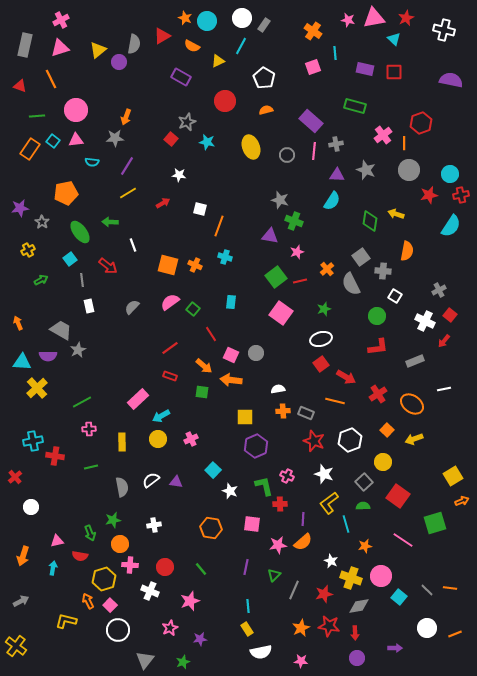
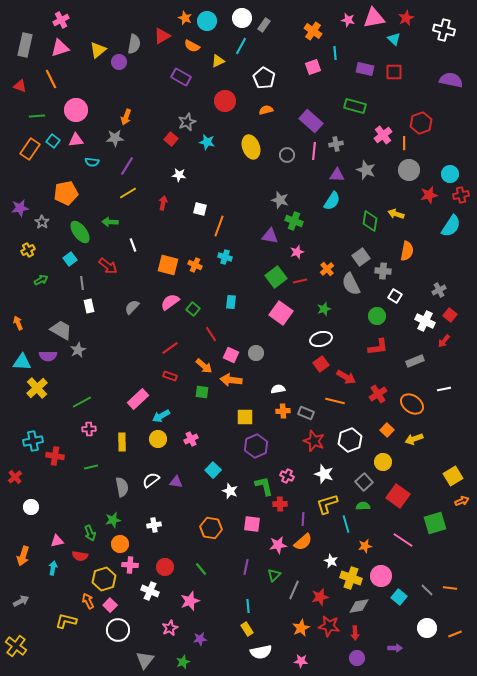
red arrow at (163, 203): rotated 48 degrees counterclockwise
gray line at (82, 280): moved 3 px down
yellow L-shape at (329, 503): moved 2 px left, 1 px down; rotated 20 degrees clockwise
red star at (324, 594): moved 4 px left, 3 px down
